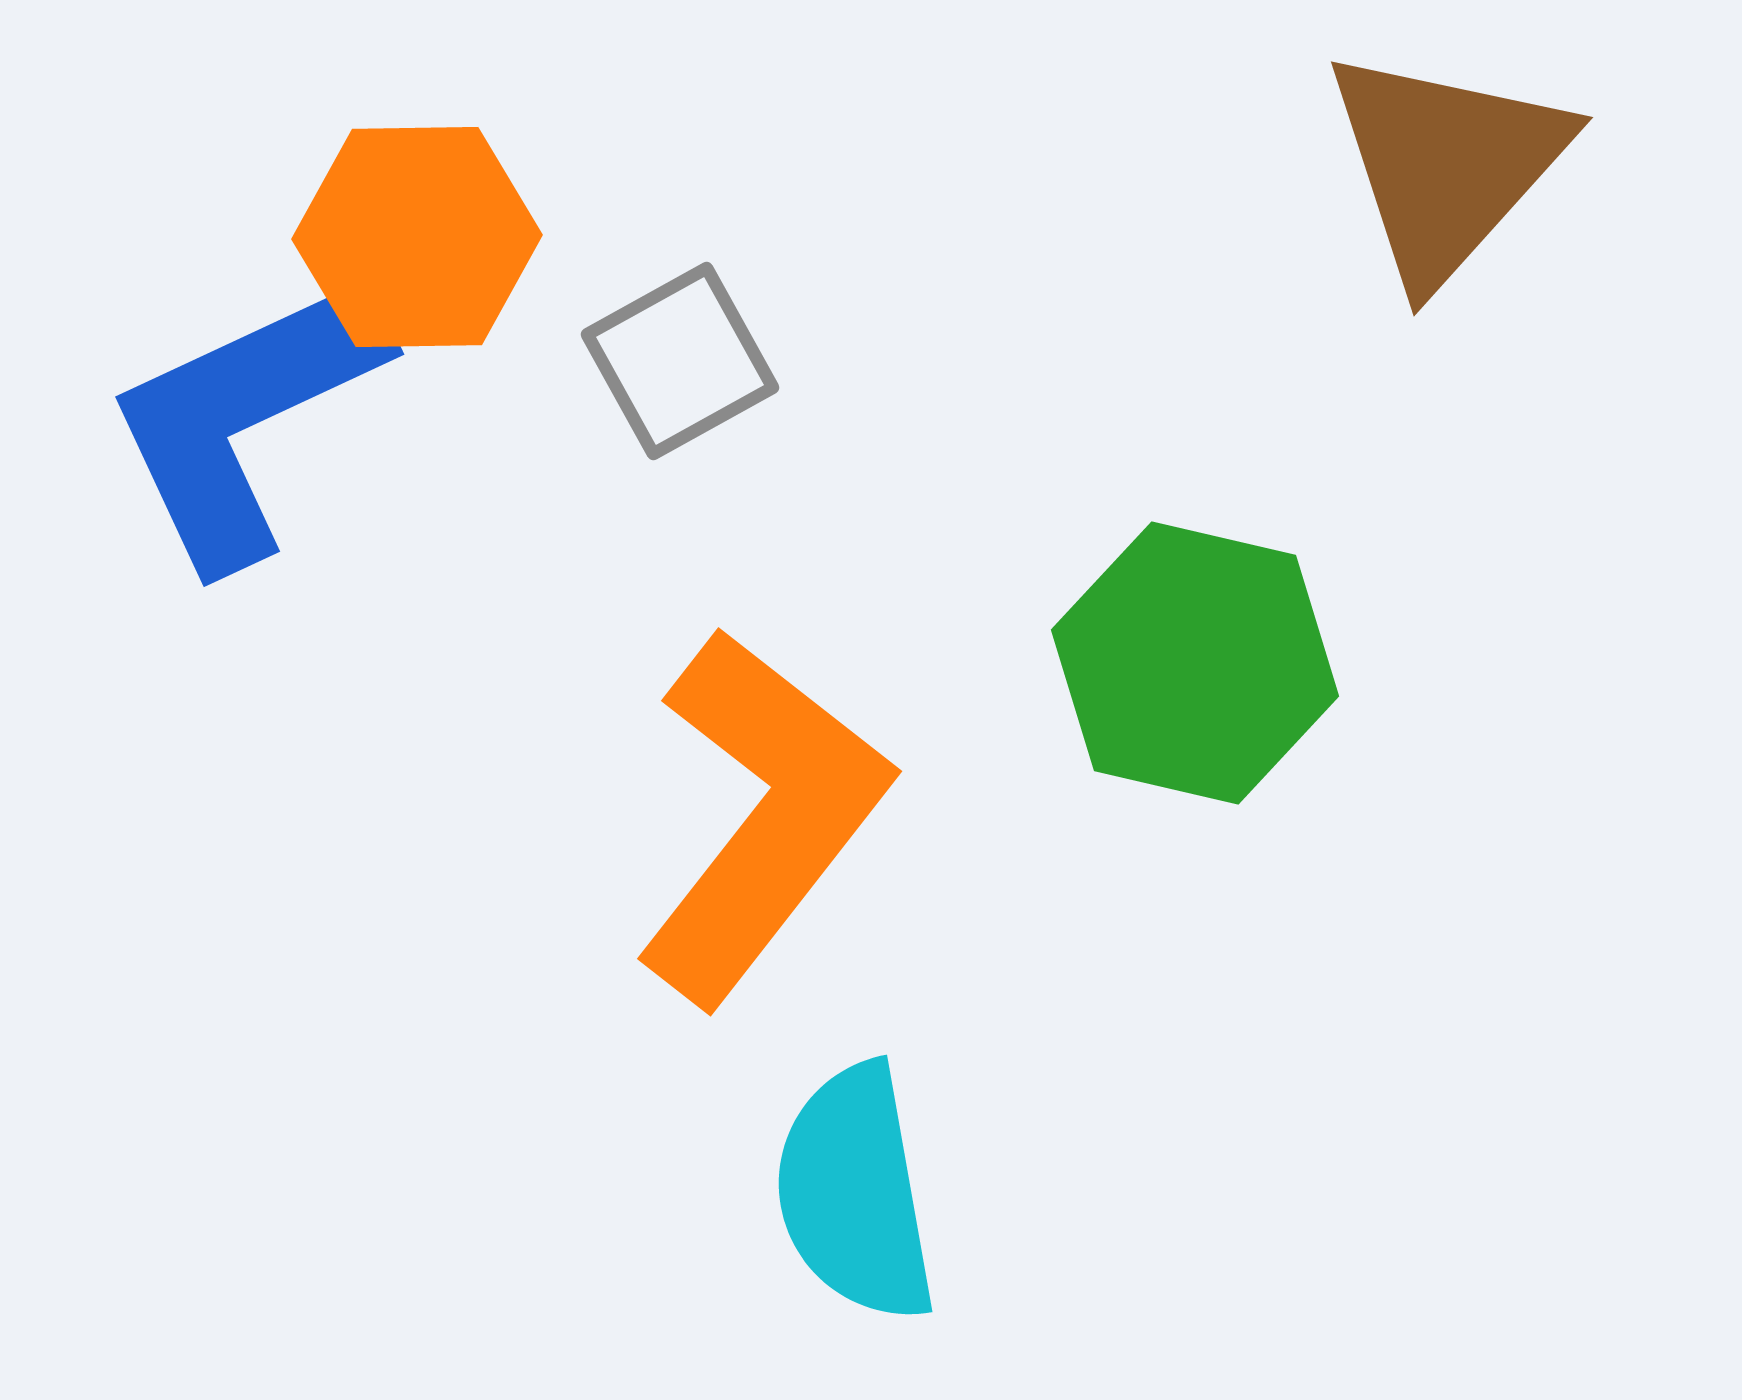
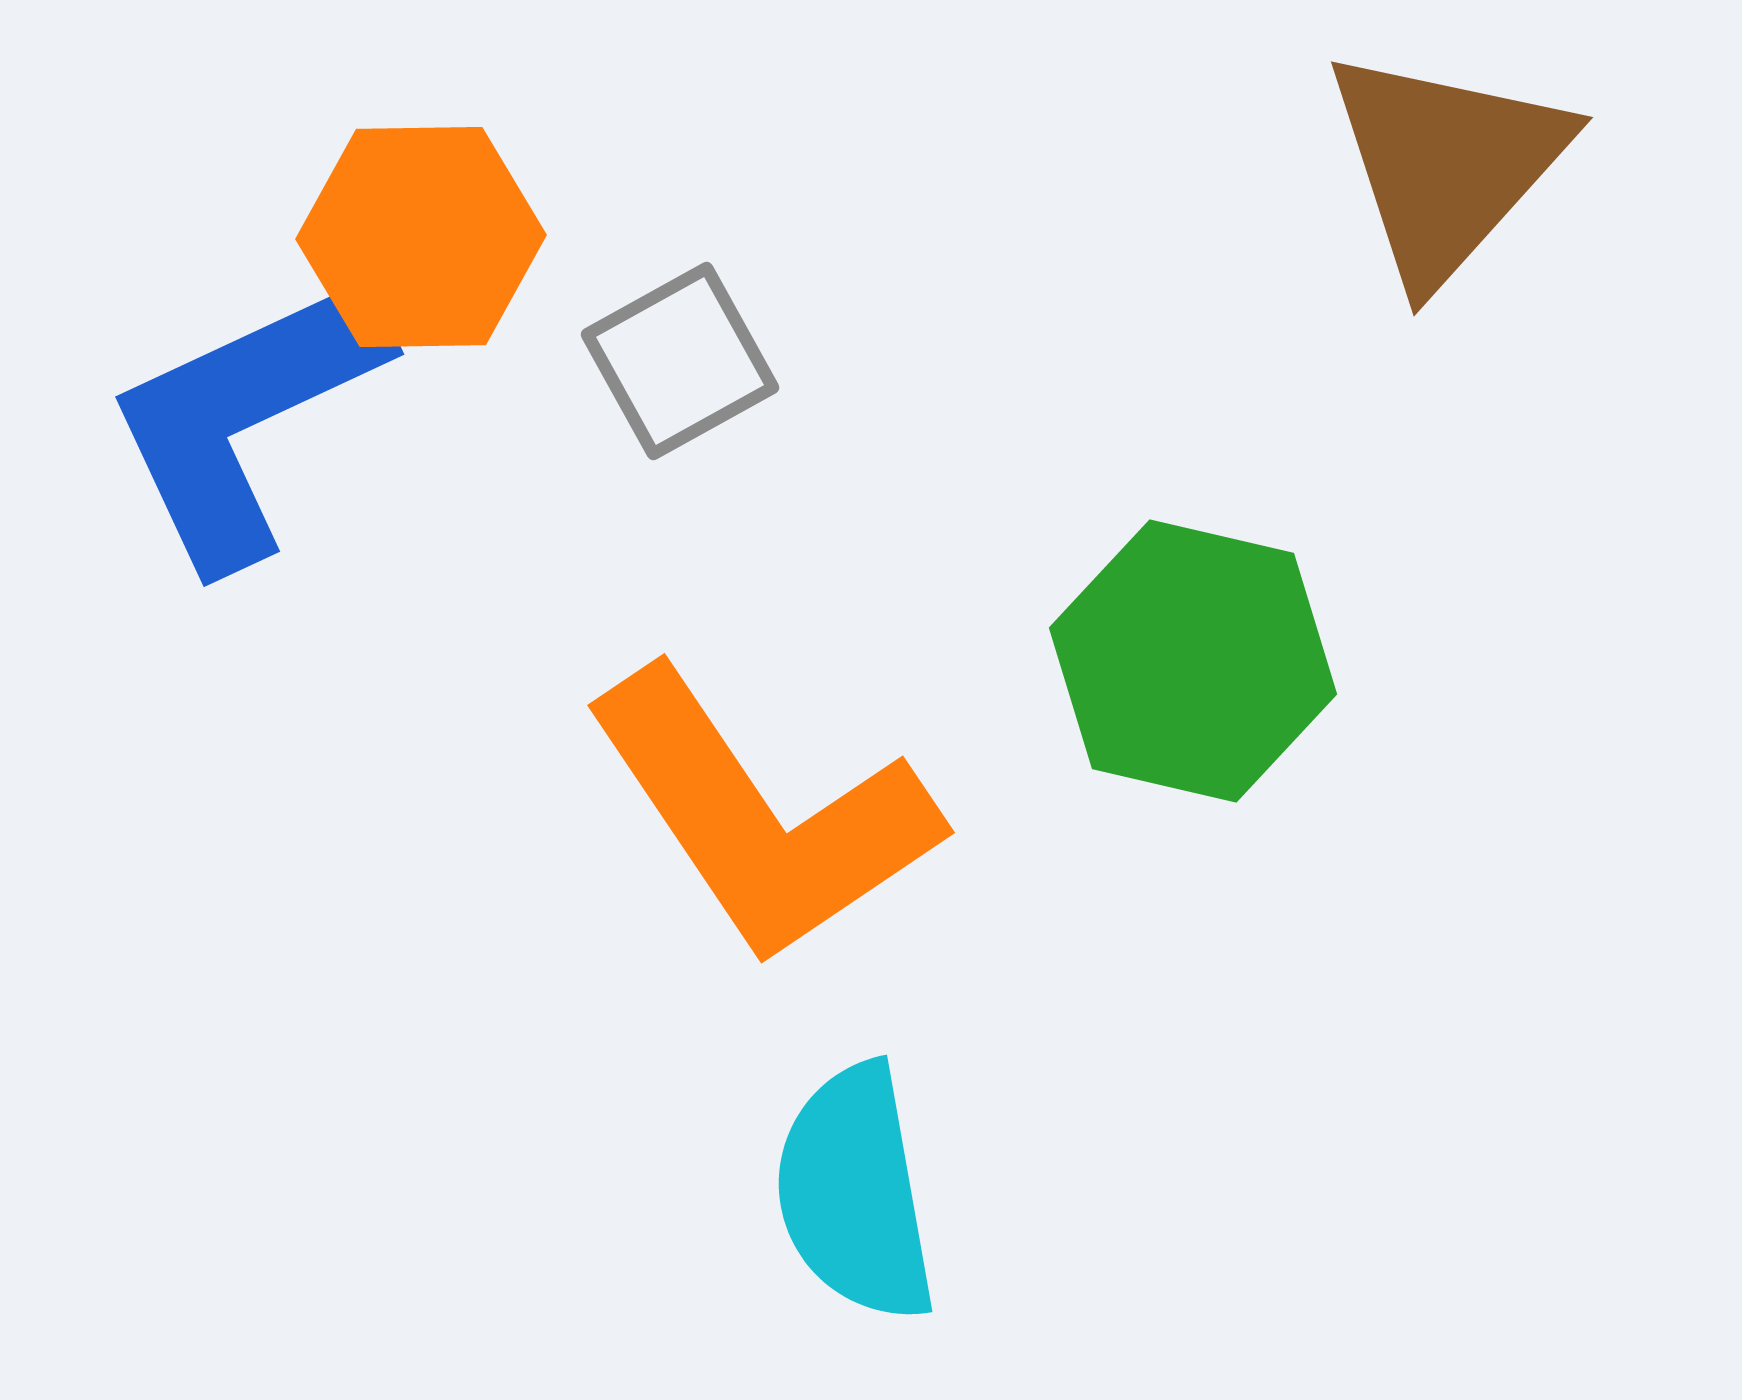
orange hexagon: moved 4 px right
green hexagon: moved 2 px left, 2 px up
orange L-shape: rotated 108 degrees clockwise
